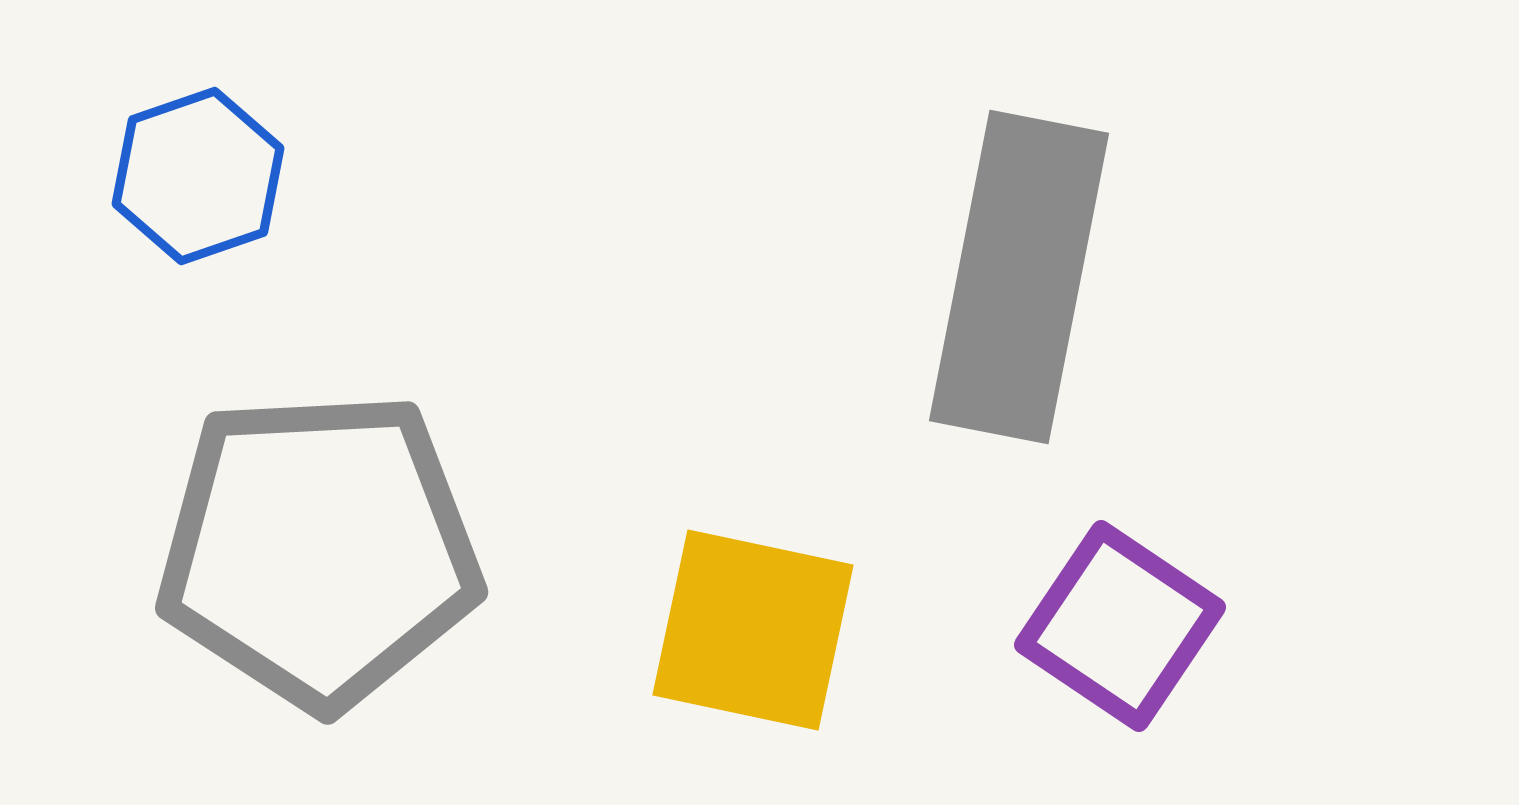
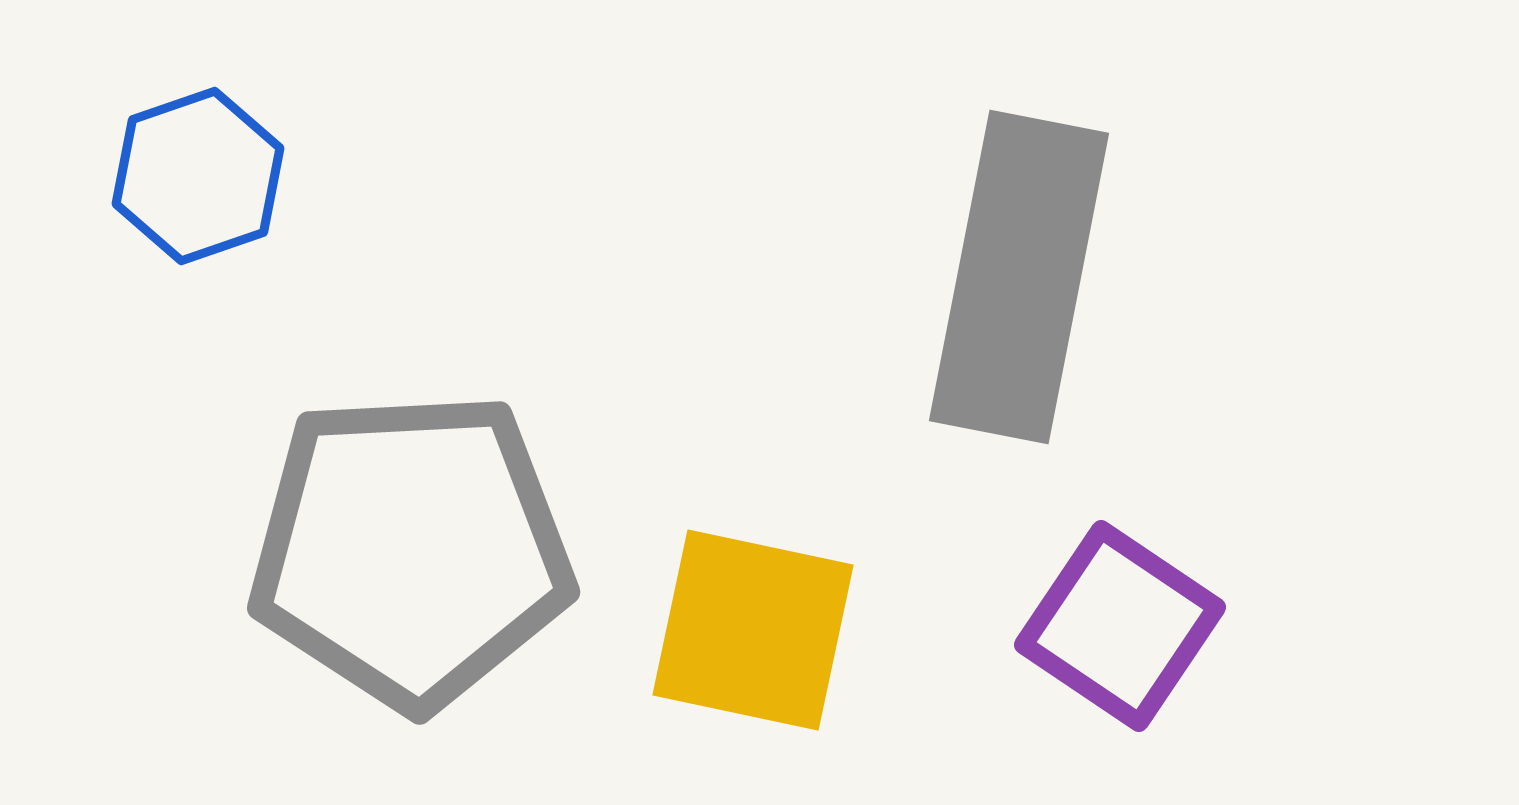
gray pentagon: moved 92 px right
